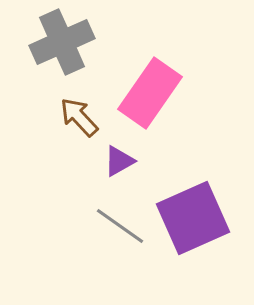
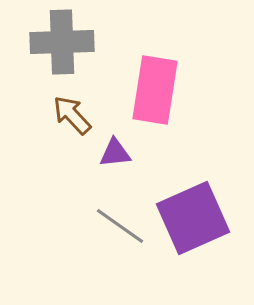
gray cross: rotated 22 degrees clockwise
pink rectangle: moved 5 px right, 3 px up; rotated 26 degrees counterclockwise
brown arrow: moved 7 px left, 2 px up
purple triangle: moved 4 px left, 8 px up; rotated 24 degrees clockwise
